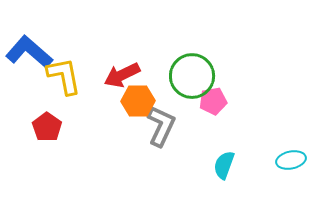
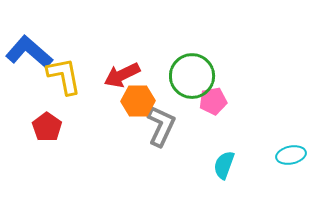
cyan ellipse: moved 5 px up
